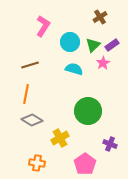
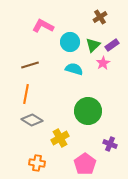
pink L-shape: rotated 95 degrees counterclockwise
